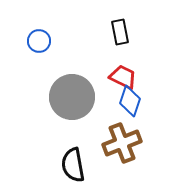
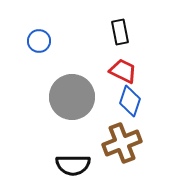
red trapezoid: moved 6 px up
black semicircle: rotated 80 degrees counterclockwise
